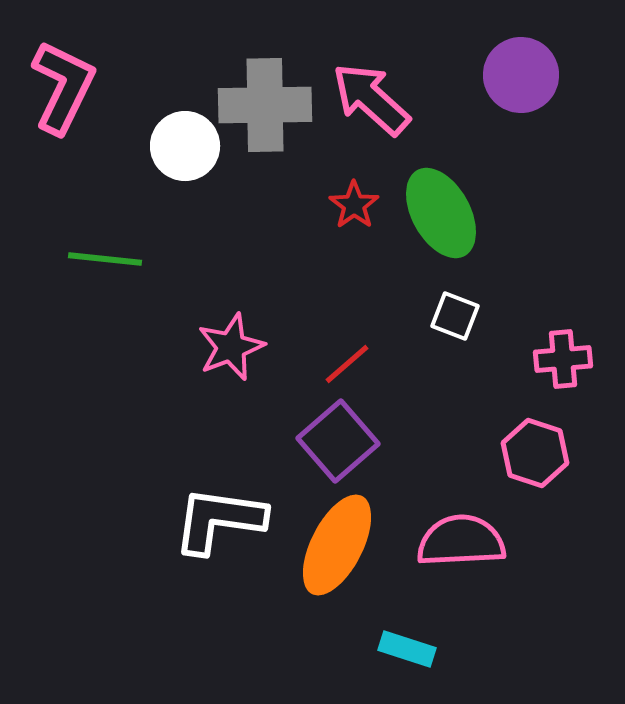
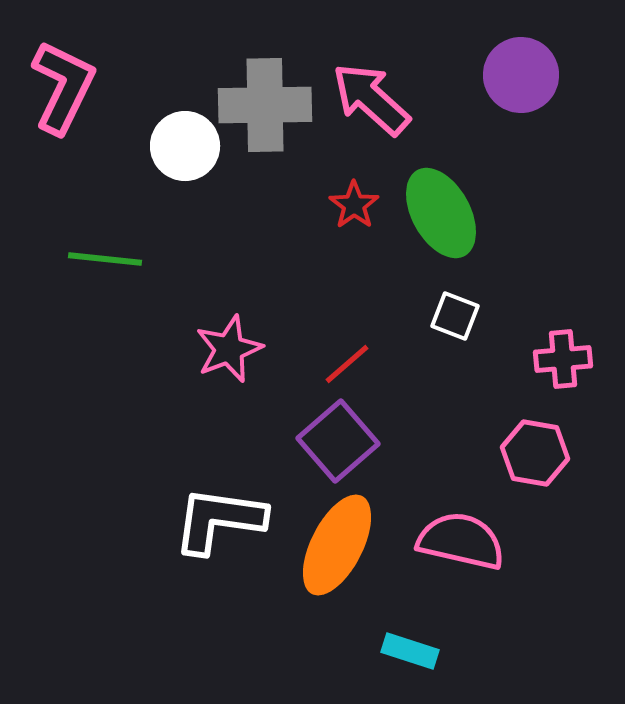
pink star: moved 2 px left, 2 px down
pink hexagon: rotated 8 degrees counterclockwise
pink semicircle: rotated 16 degrees clockwise
cyan rectangle: moved 3 px right, 2 px down
